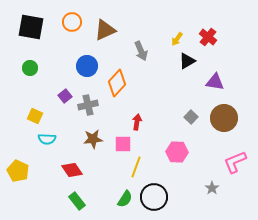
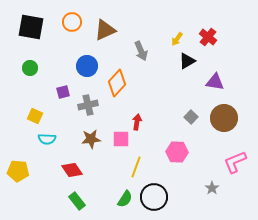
purple square: moved 2 px left, 4 px up; rotated 24 degrees clockwise
brown star: moved 2 px left
pink square: moved 2 px left, 5 px up
yellow pentagon: rotated 20 degrees counterclockwise
